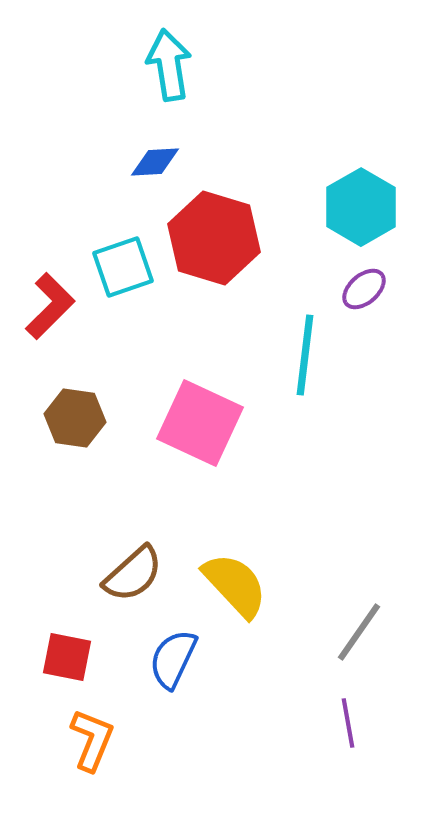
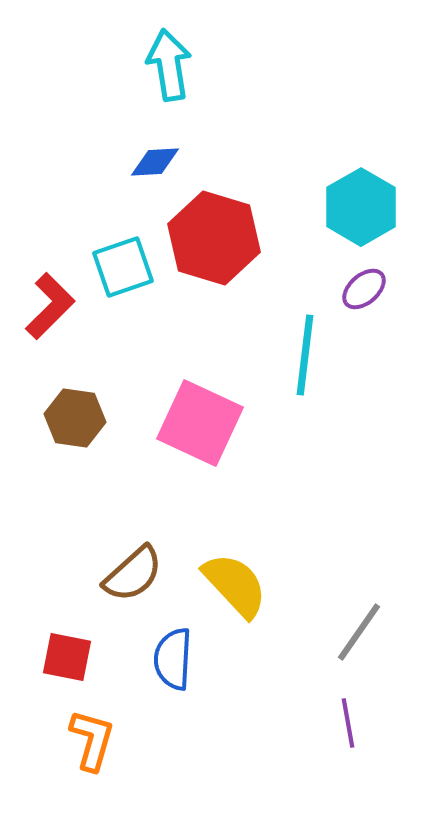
blue semicircle: rotated 22 degrees counterclockwise
orange L-shape: rotated 6 degrees counterclockwise
